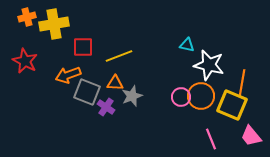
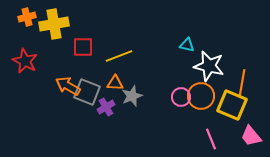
white star: moved 1 px down
orange arrow: moved 11 px down; rotated 50 degrees clockwise
purple cross: rotated 24 degrees clockwise
